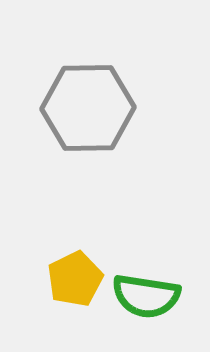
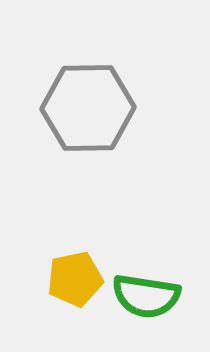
yellow pentagon: rotated 14 degrees clockwise
